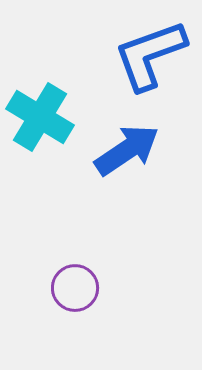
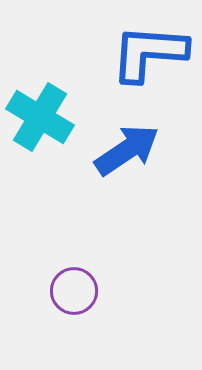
blue L-shape: moved 1 px left, 2 px up; rotated 24 degrees clockwise
purple circle: moved 1 px left, 3 px down
